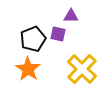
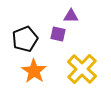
black pentagon: moved 8 px left
orange star: moved 6 px right, 2 px down
